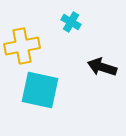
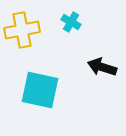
yellow cross: moved 16 px up
